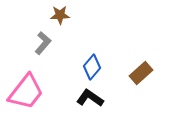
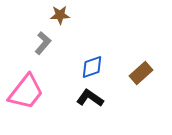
blue diamond: rotated 30 degrees clockwise
